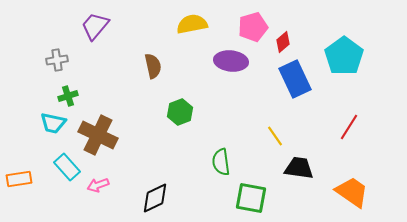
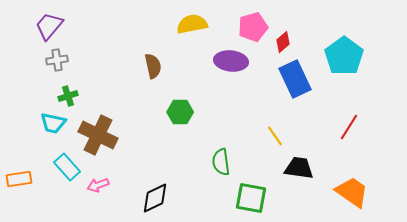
purple trapezoid: moved 46 px left
green hexagon: rotated 20 degrees clockwise
